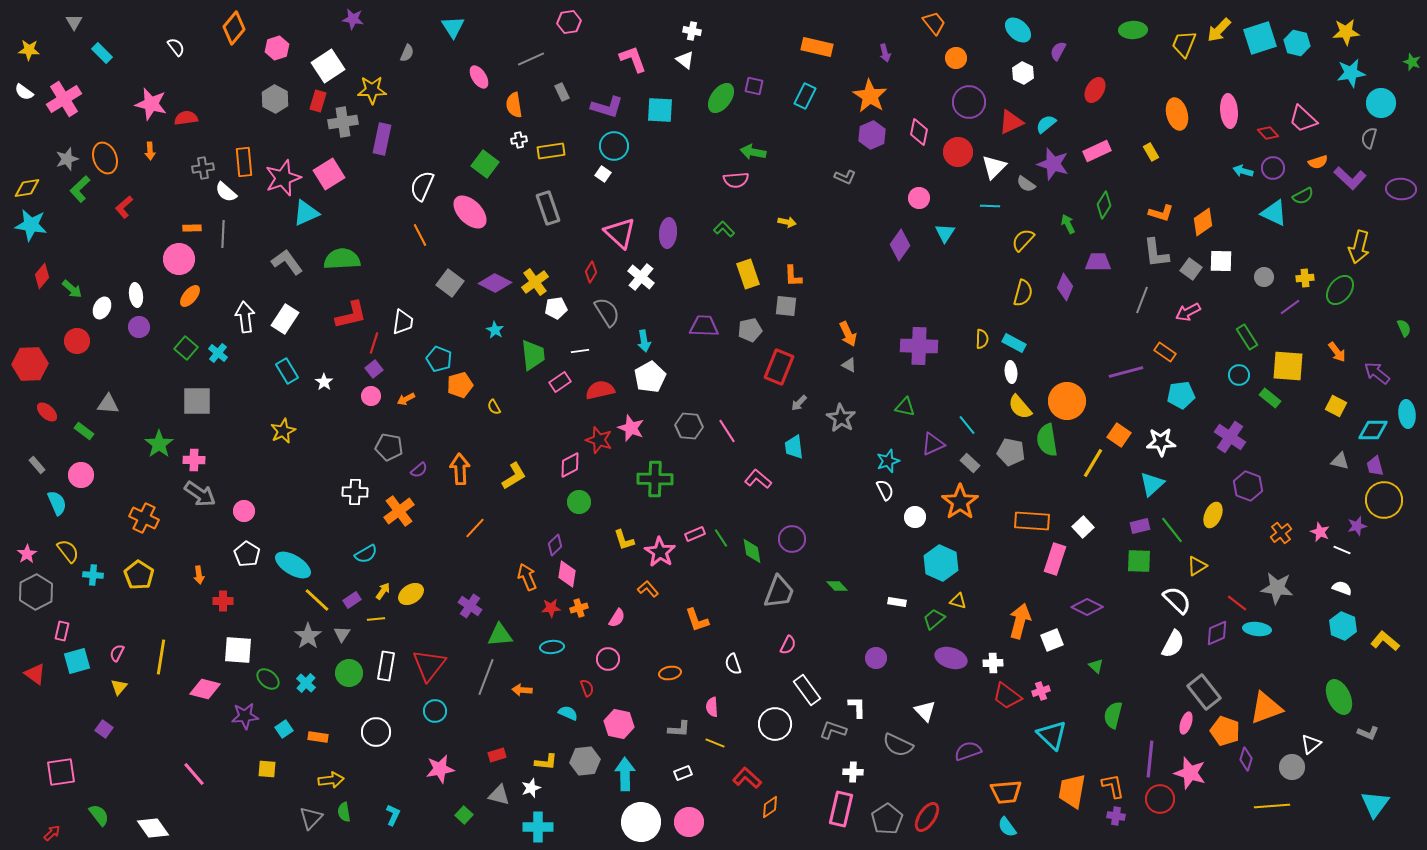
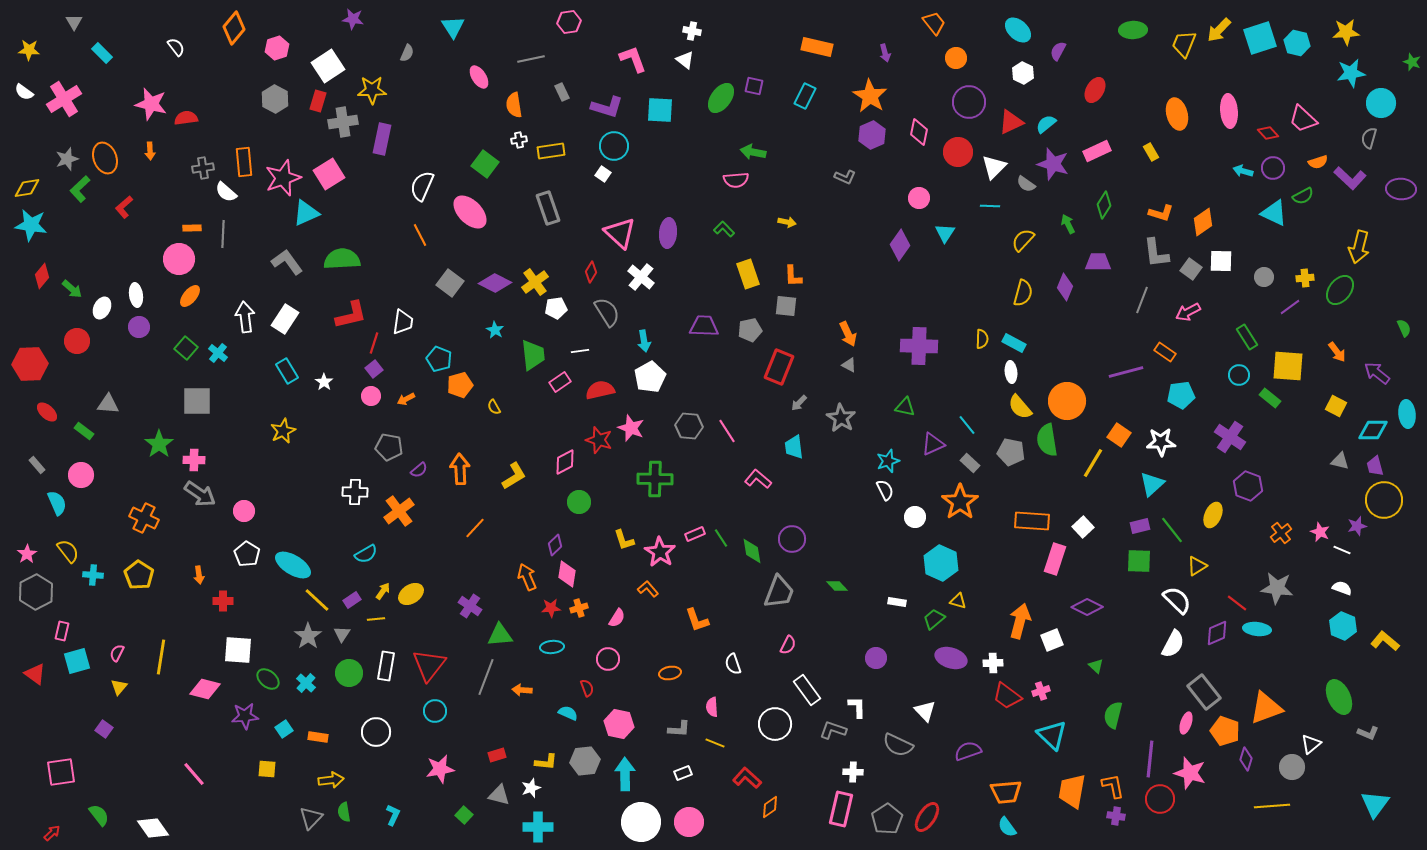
gray line at (531, 59): rotated 12 degrees clockwise
pink diamond at (570, 465): moved 5 px left, 3 px up
